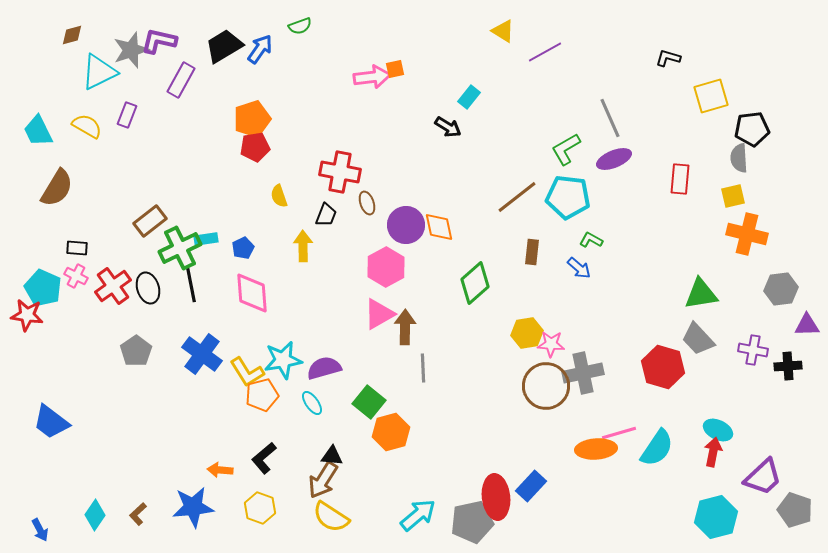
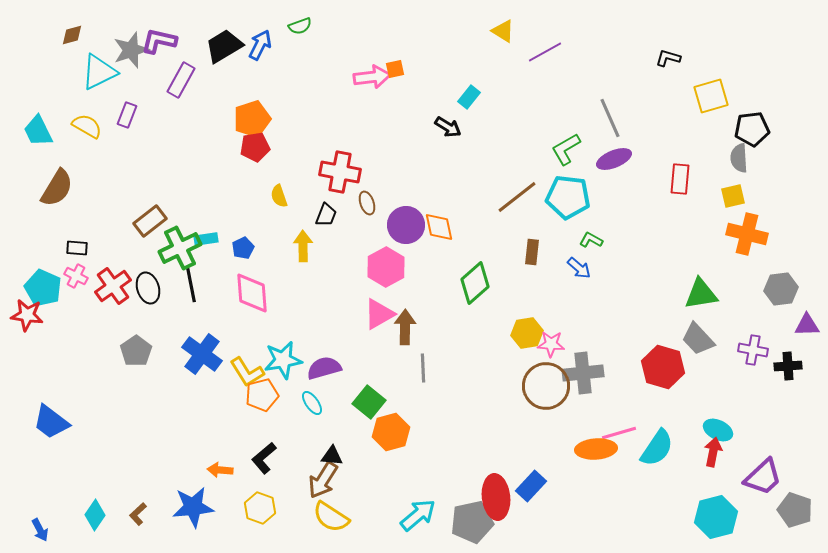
blue arrow at (260, 49): moved 4 px up; rotated 8 degrees counterclockwise
gray cross at (583, 373): rotated 6 degrees clockwise
